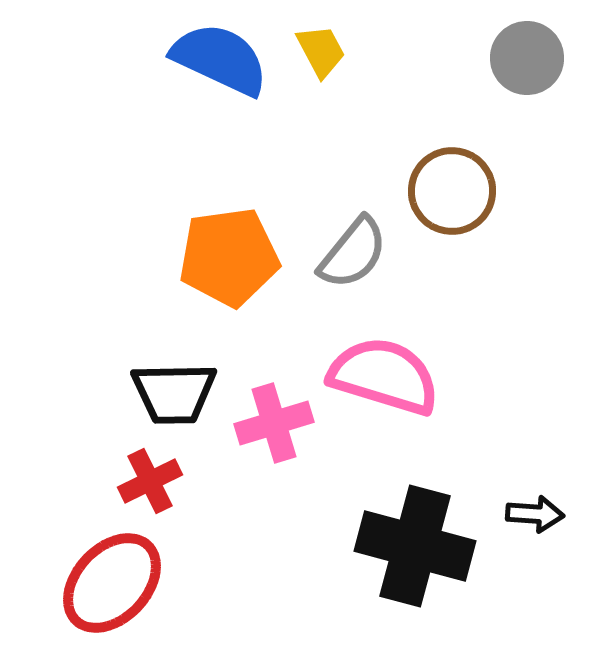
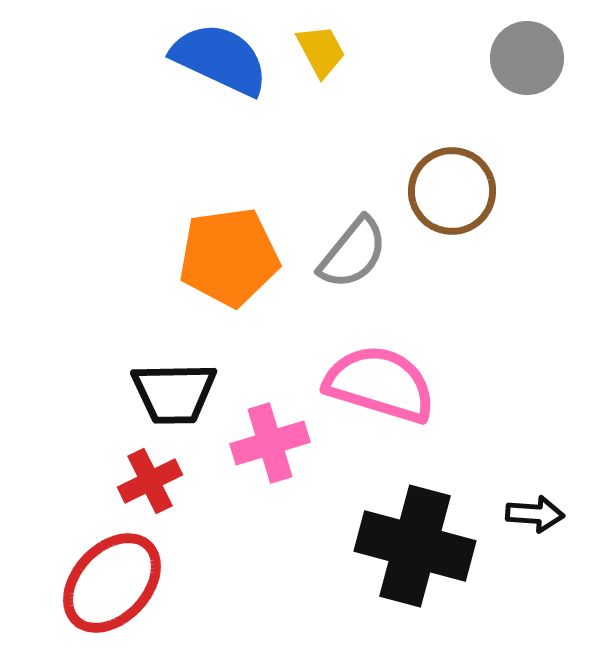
pink semicircle: moved 4 px left, 8 px down
pink cross: moved 4 px left, 20 px down
